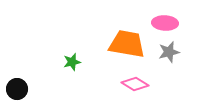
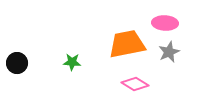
orange trapezoid: rotated 21 degrees counterclockwise
gray star: rotated 10 degrees counterclockwise
green star: rotated 18 degrees clockwise
black circle: moved 26 px up
